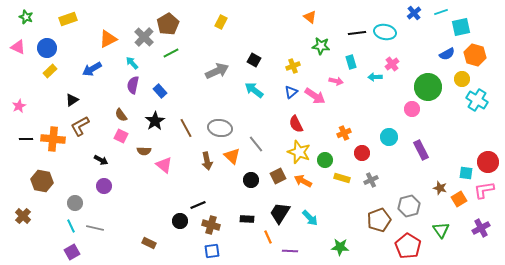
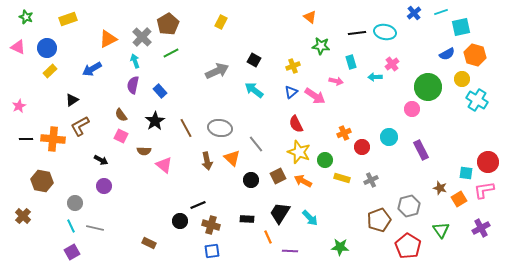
gray cross at (144, 37): moved 2 px left
cyan arrow at (132, 63): moved 3 px right, 2 px up; rotated 24 degrees clockwise
red circle at (362, 153): moved 6 px up
orange triangle at (232, 156): moved 2 px down
